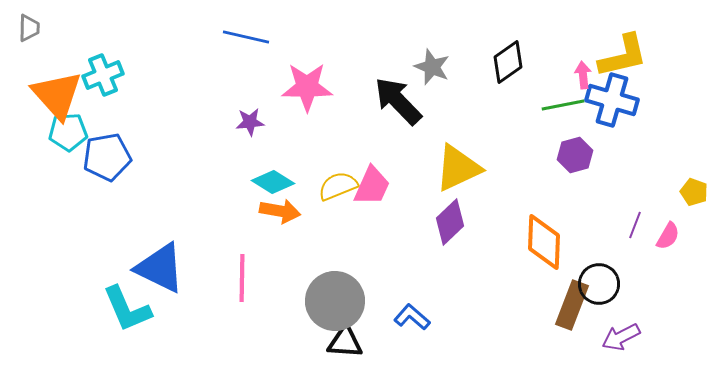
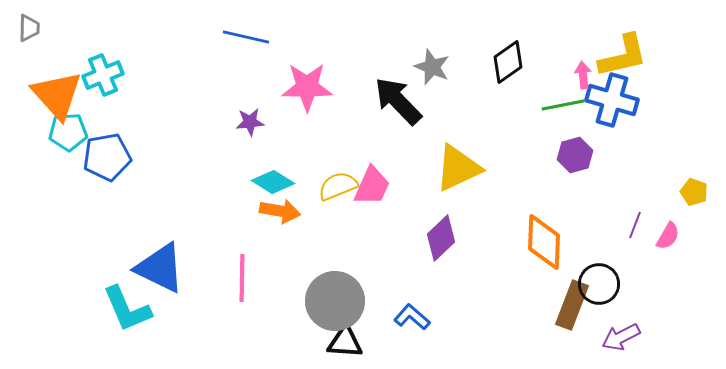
purple diamond: moved 9 px left, 16 px down
